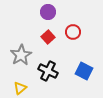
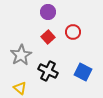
blue square: moved 1 px left, 1 px down
yellow triangle: rotated 40 degrees counterclockwise
